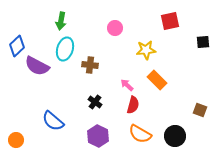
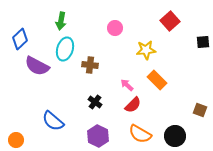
red square: rotated 30 degrees counterclockwise
blue diamond: moved 3 px right, 7 px up
red semicircle: rotated 30 degrees clockwise
